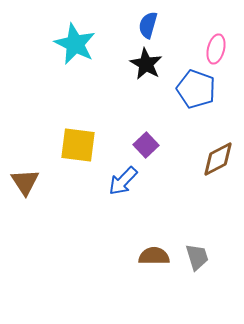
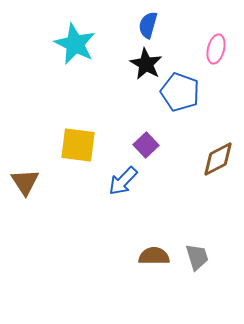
blue pentagon: moved 16 px left, 3 px down
